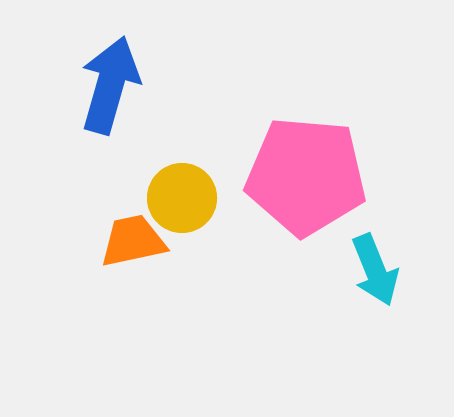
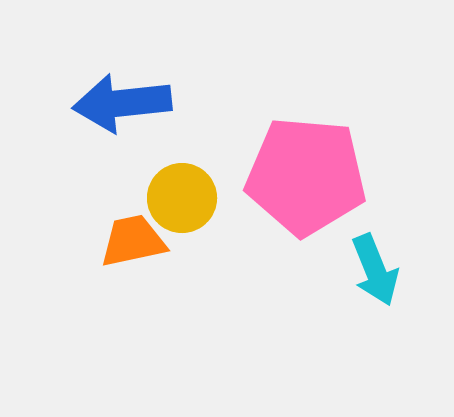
blue arrow: moved 12 px right, 18 px down; rotated 112 degrees counterclockwise
